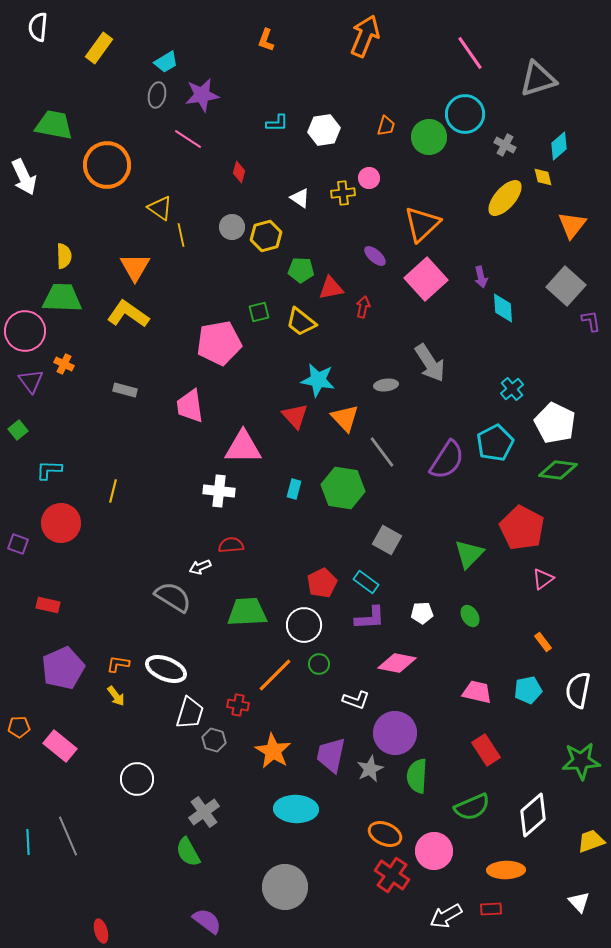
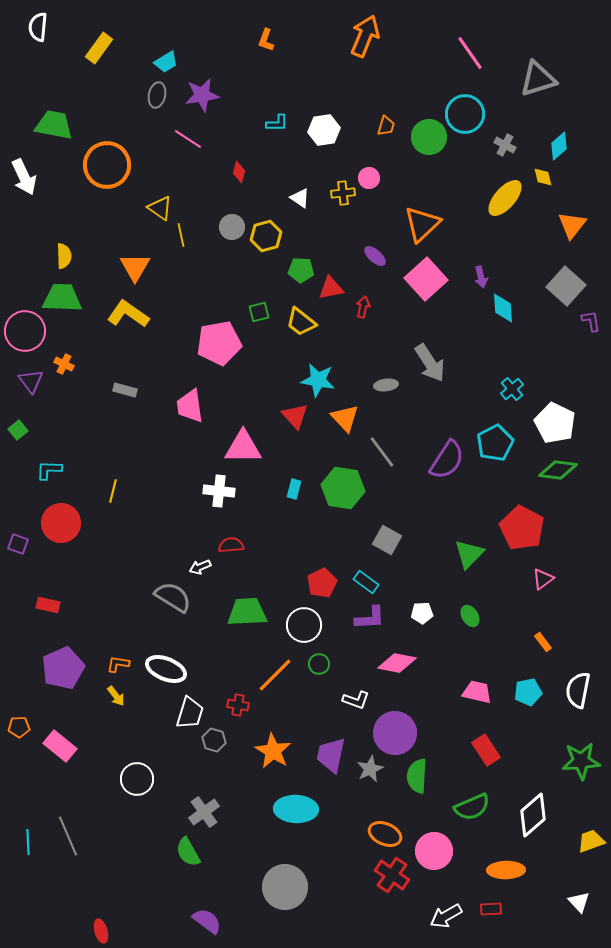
cyan pentagon at (528, 690): moved 2 px down
